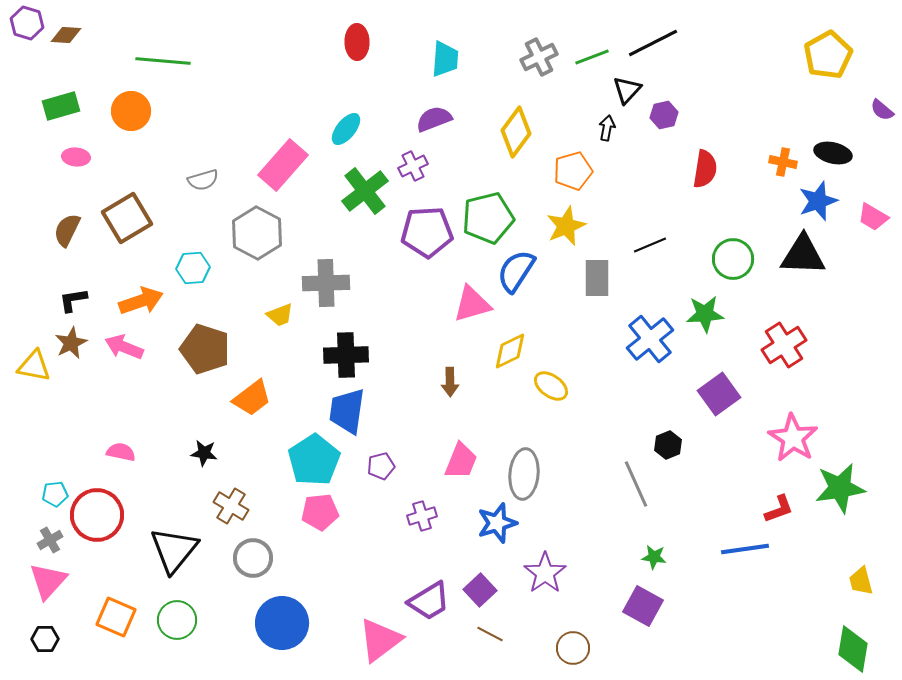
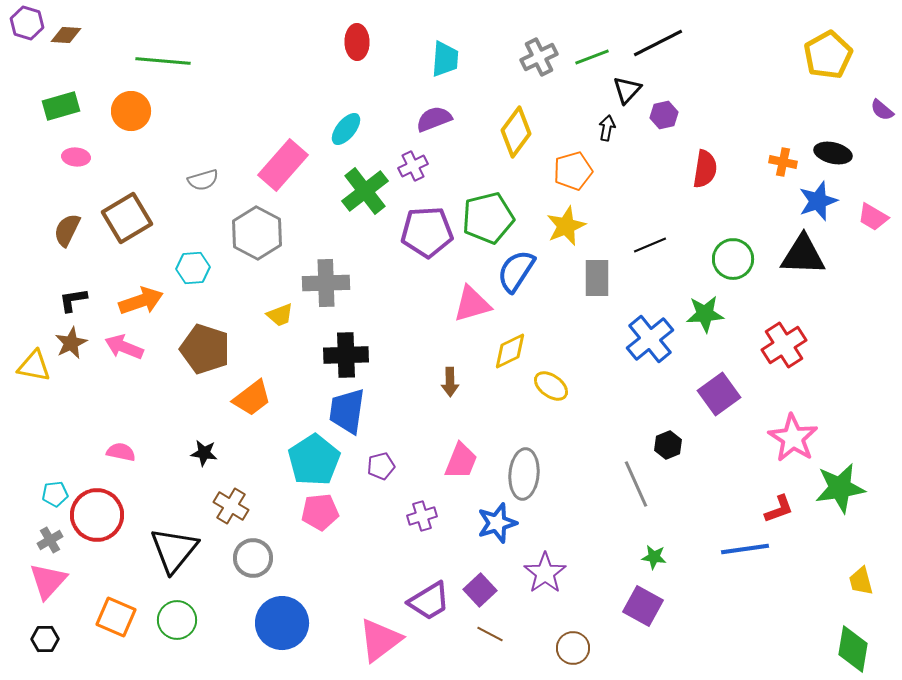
black line at (653, 43): moved 5 px right
